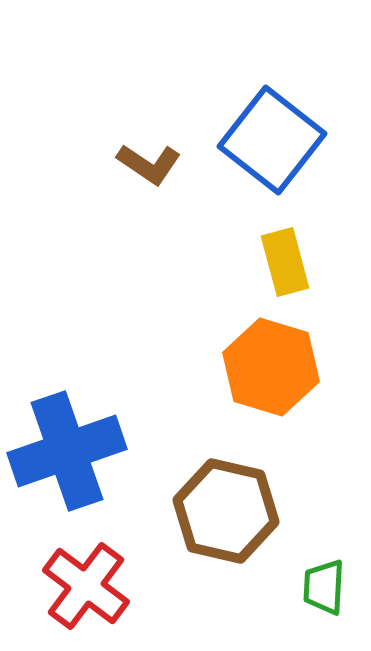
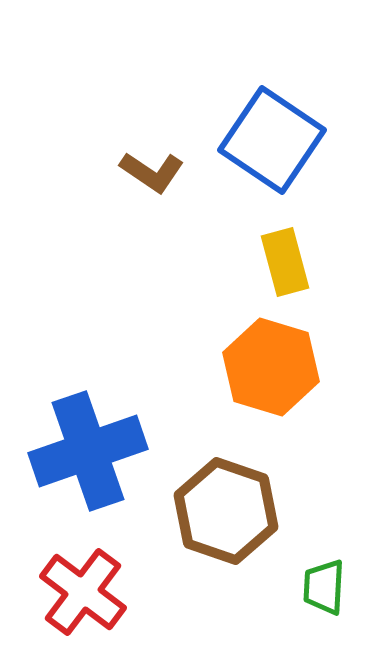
blue square: rotated 4 degrees counterclockwise
brown L-shape: moved 3 px right, 8 px down
blue cross: moved 21 px right
brown hexagon: rotated 6 degrees clockwise
red cross: moved 3 px left, 6 px down
